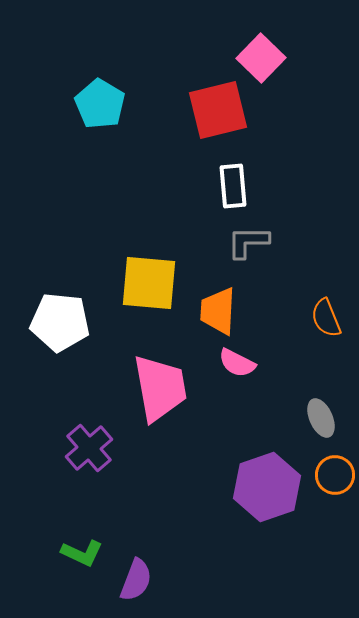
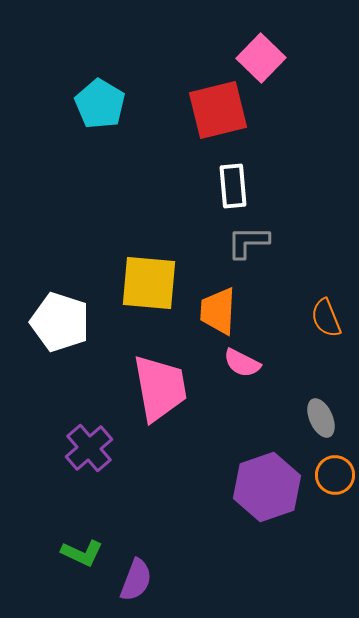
white pentagon: rotated 12 degrees clockwise
pink semicircle: moved 5 px right
